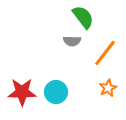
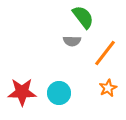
cyan circle: moved 3 px right, 1 px down
